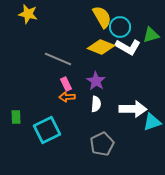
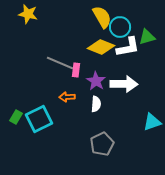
green triangle: moved 4 px left, 2 px down
white L-shape: rotated 40 degrees counterclockwise
gray line: moved 2 px right, 4 px down
pink rectangle: moved 10 px right, 14 px up; rotated 32 degrees clockwise
white arrow: moved 9 px left, 25 px up
green rectangle: rotated 32 degrees clockwise
cyan square: moved 8 px left, 11 px up
